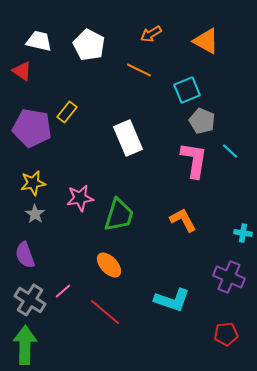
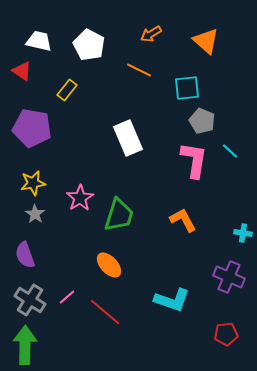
orange triangle: rotated 12 degrees clockwise
cyan square: moved 2 px up; rotated 16 degrees clockwise
yellow rectangle: moved 22 px up
pink star: rotated 24 degrees counterclockwise
pink line: moved 4 px right, 6 px down
